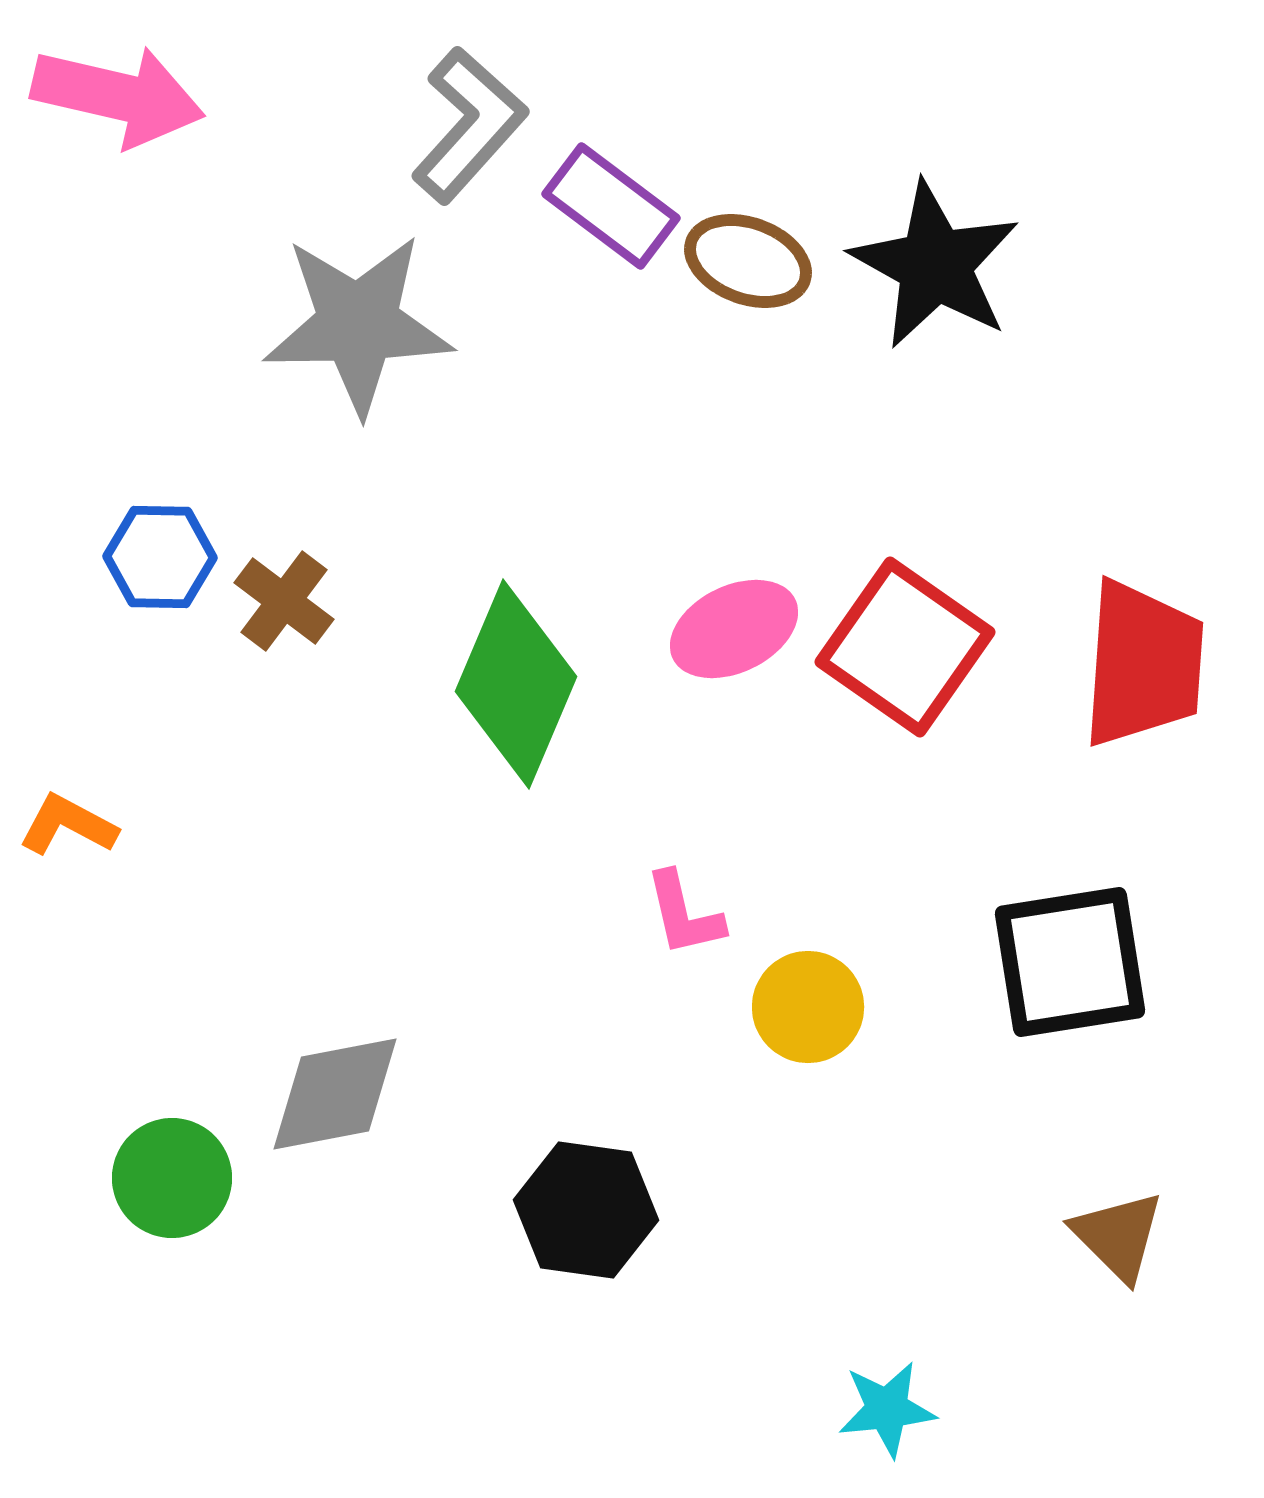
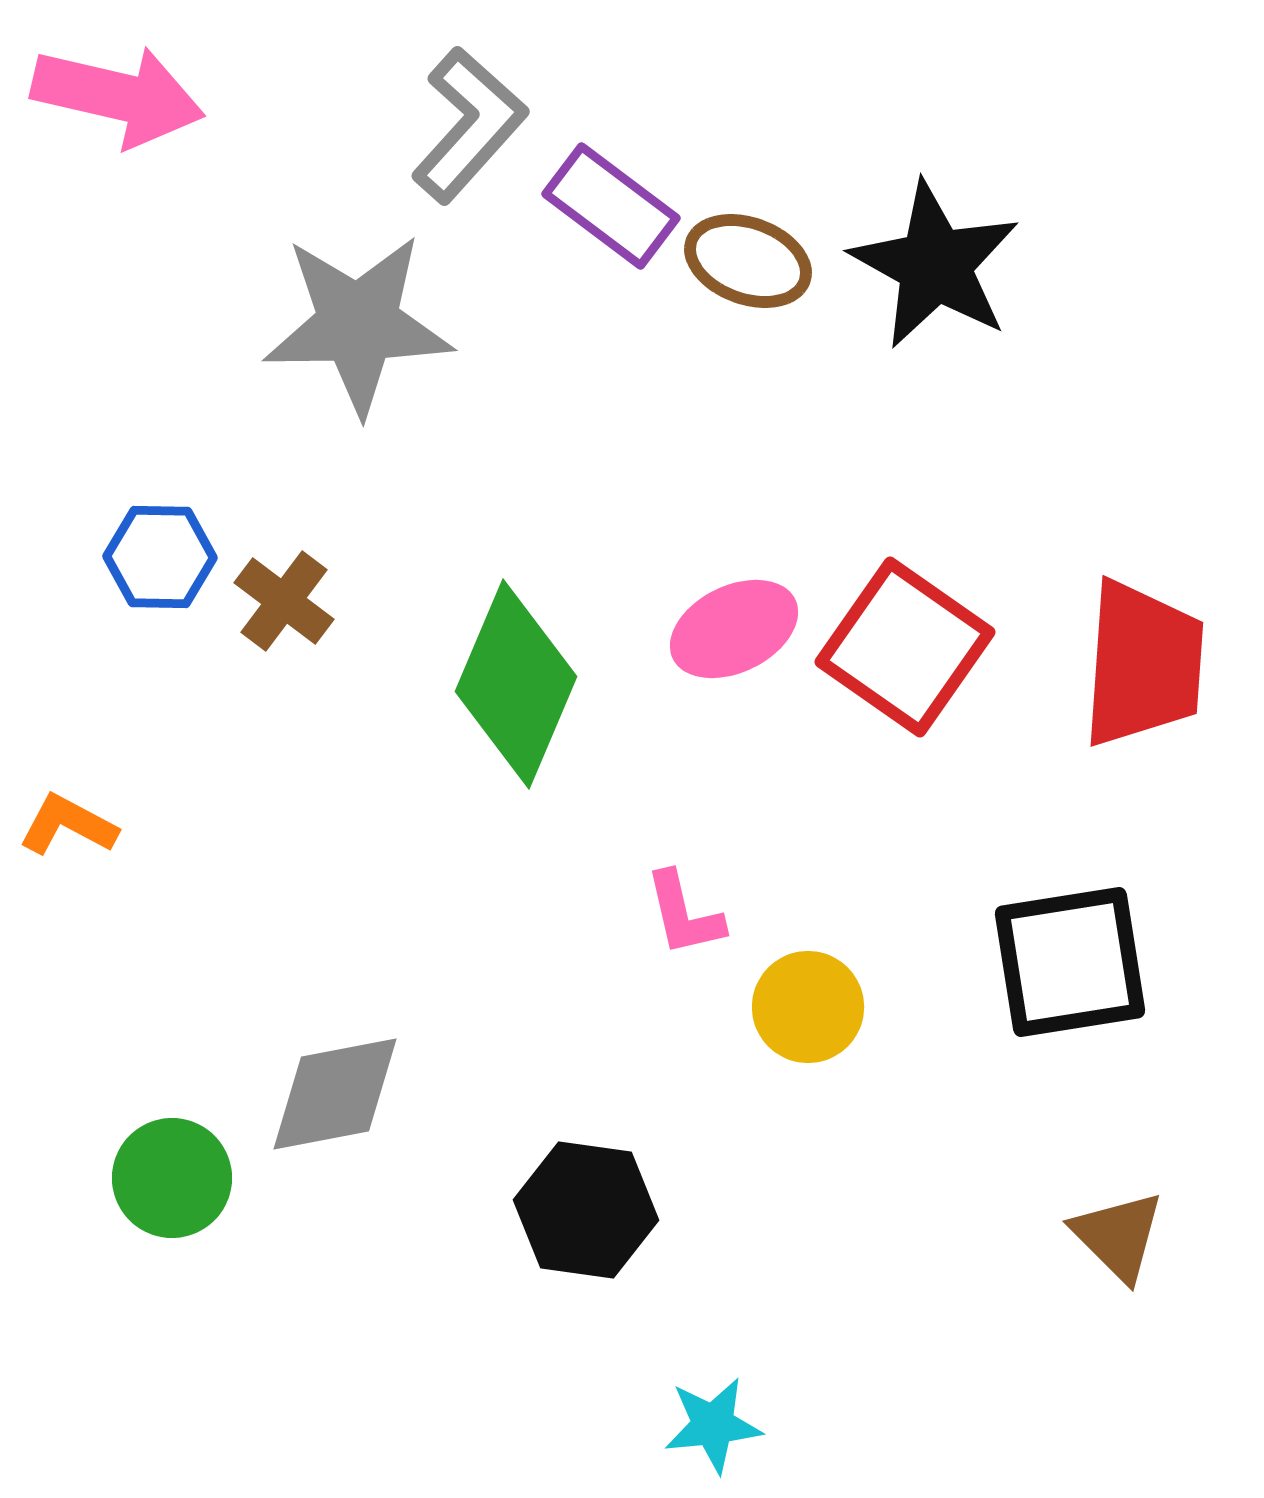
cyan star: moved 174 px left, 16 px down
